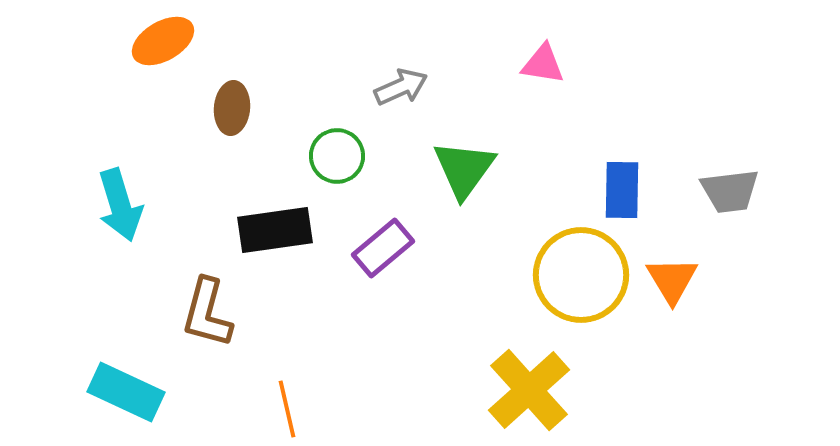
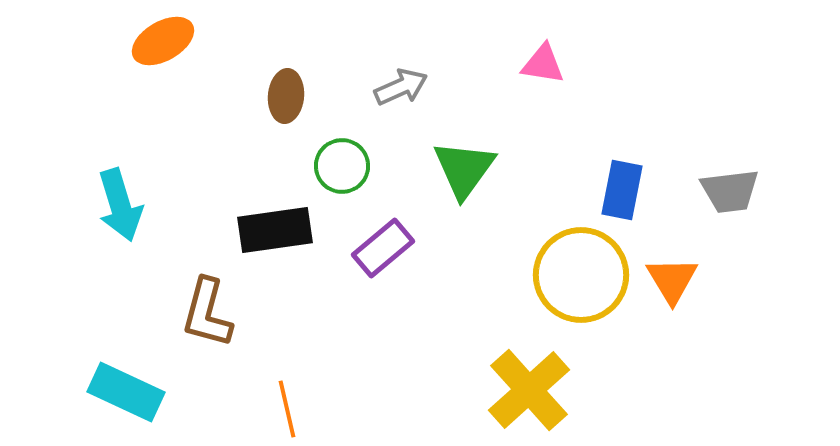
brown ellipse: moved 54 px right, 12 px up
green circle: moved 5 px right, 10 px down
blue rectangle: rotated 10 degrees clockwise
